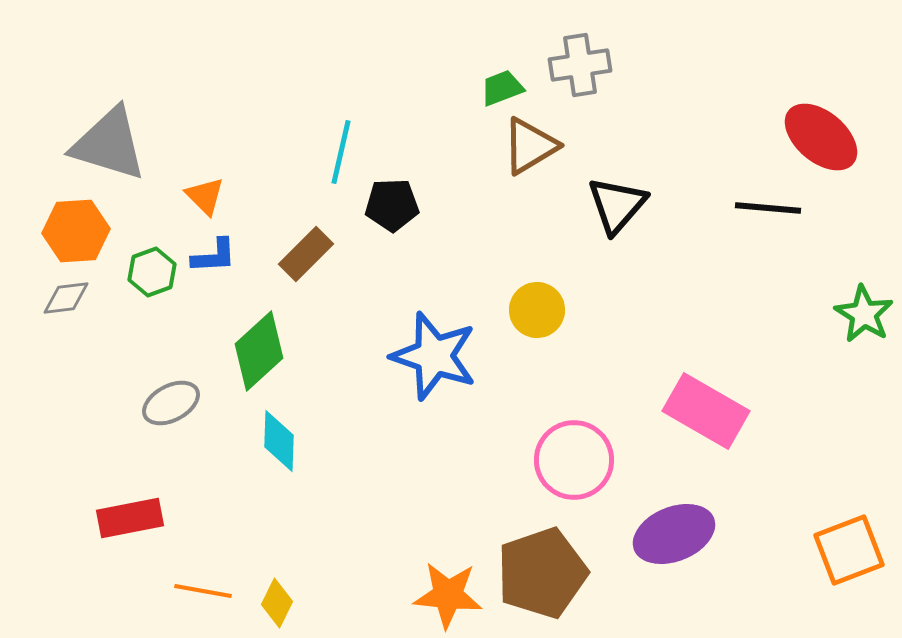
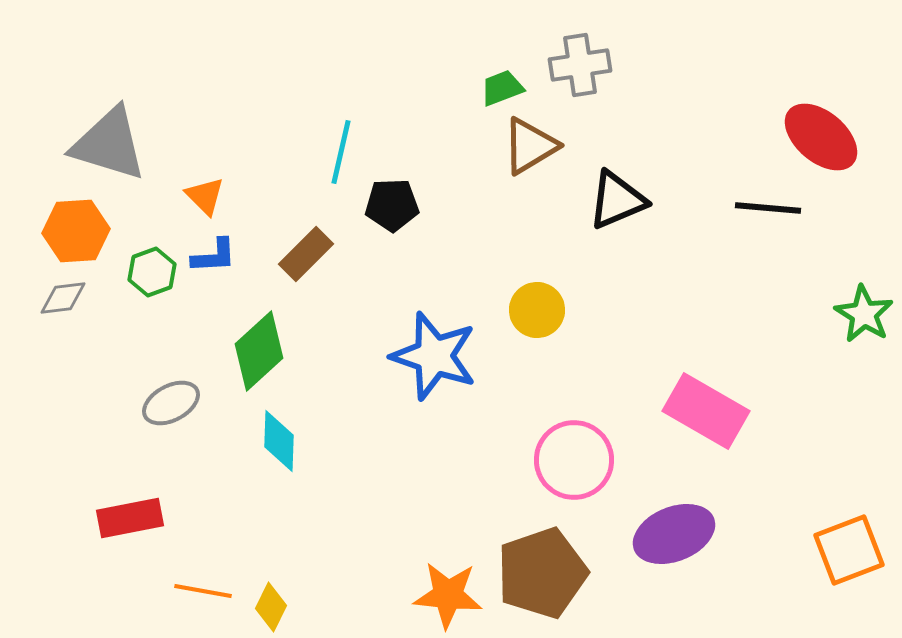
black triangle: moved 5 px up; rotated 26 degrees clockwise
gray diamond: moved 3 px left
yellow diamond: moved 6 px left, 4 px down
